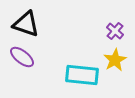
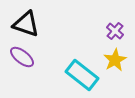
cyan rectangle: rotated 32 degrees clockwise
